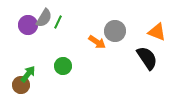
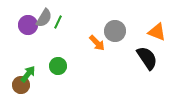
orange arrow: moved 1 px down; rotated 12 degrees clockwise
green circle: moved 5 px left
